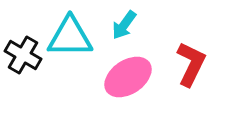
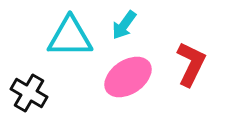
black cross: moved 6 px right, 38 px down
